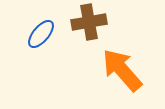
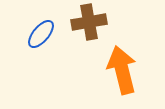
orange arrow: rotated 27 degrees clockwise
